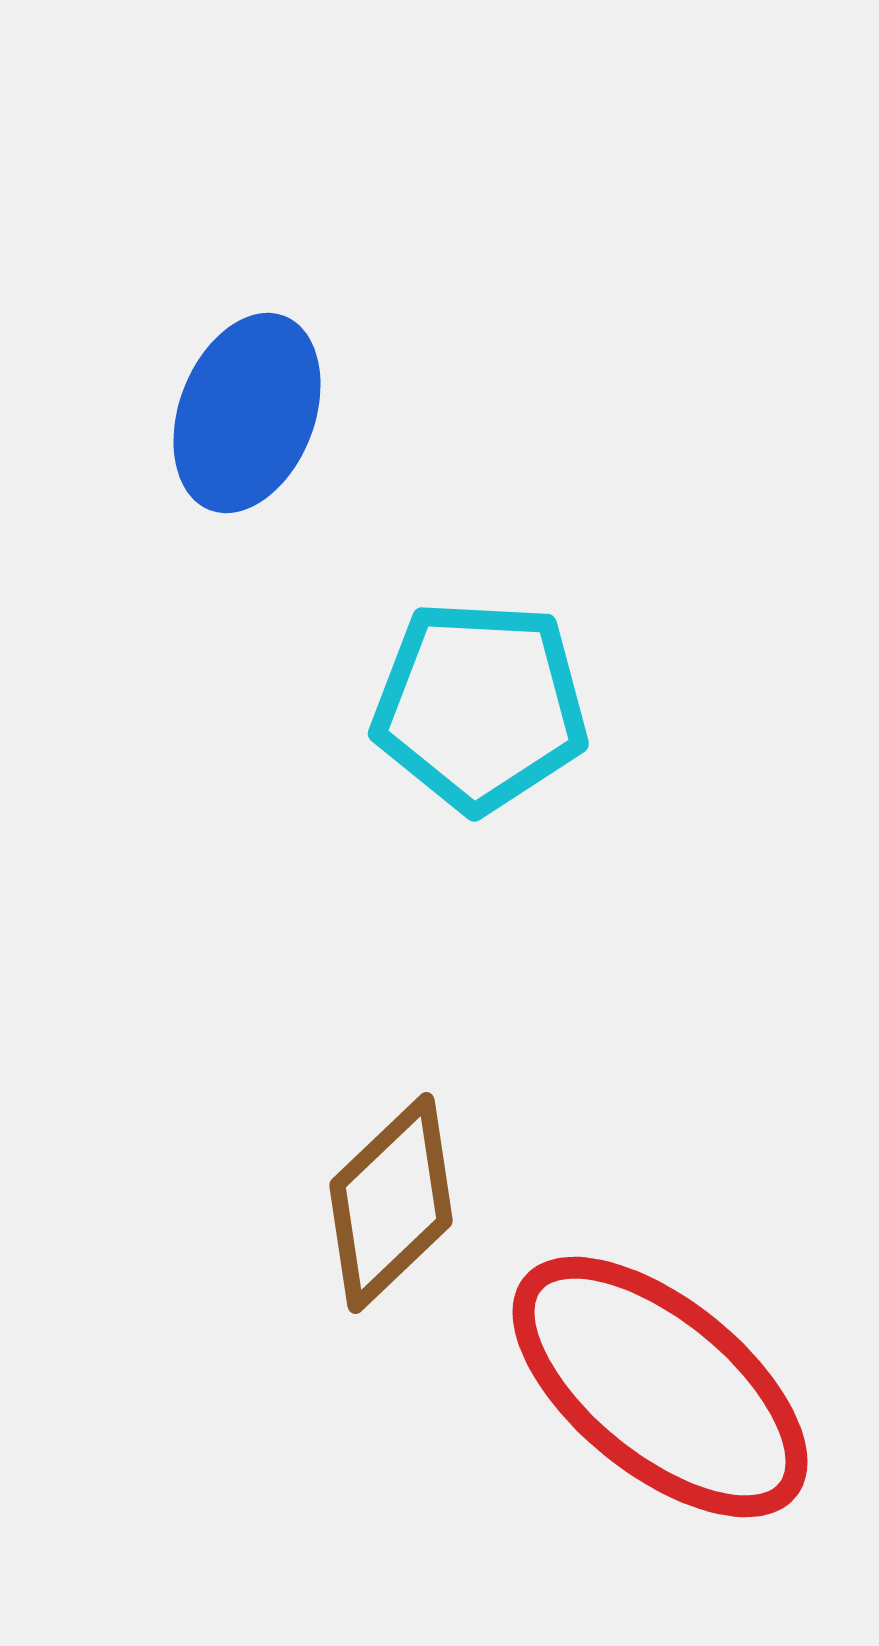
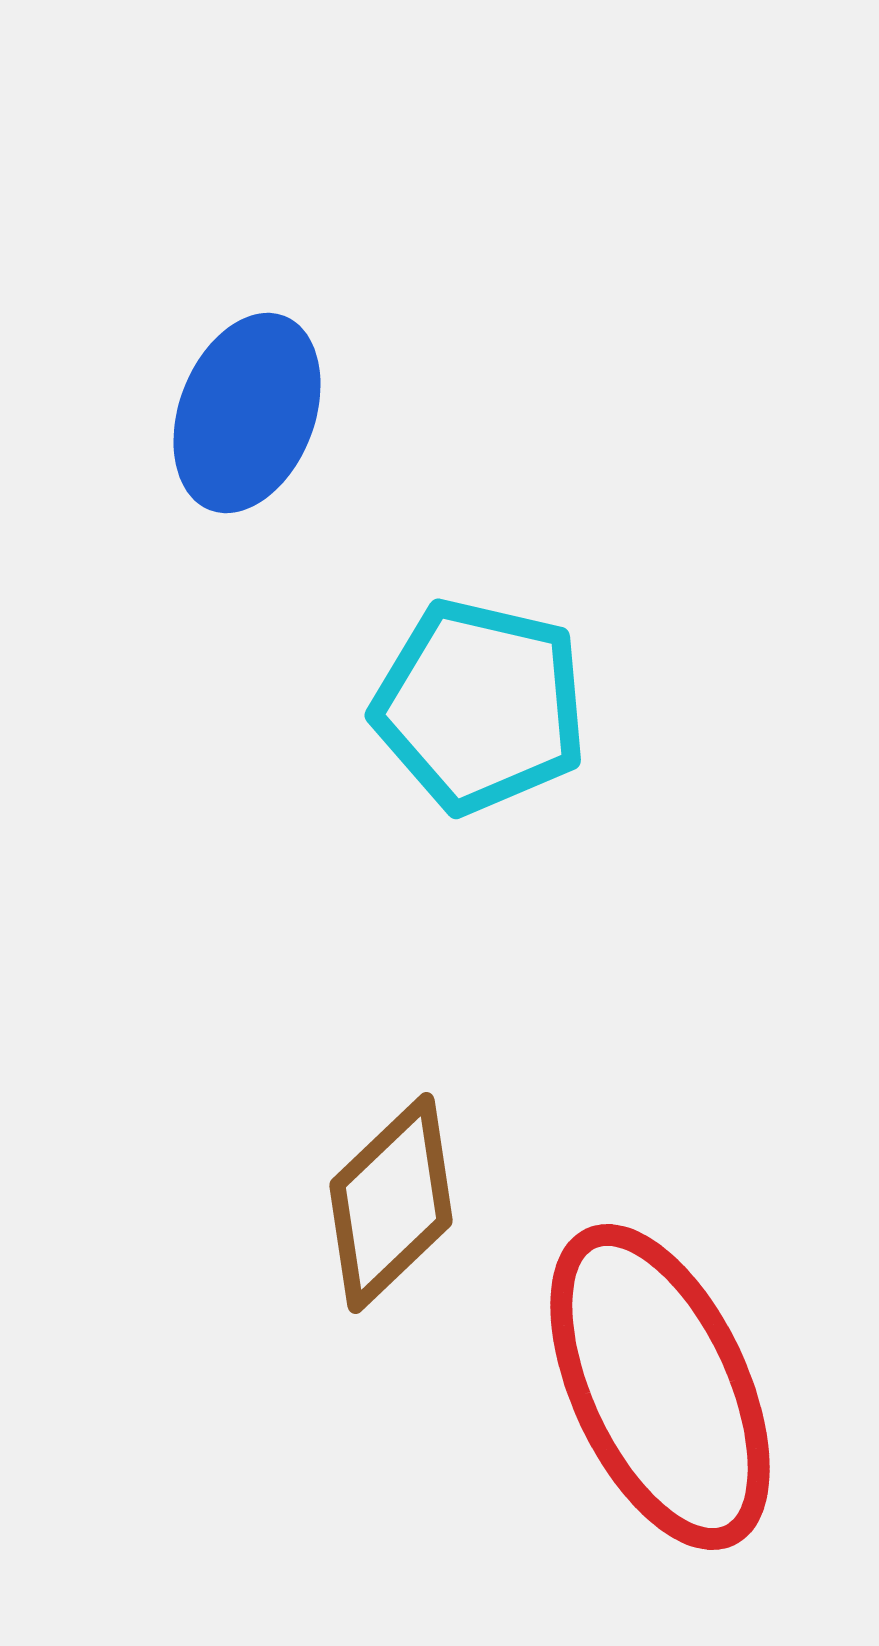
cyan pentagon: rotated 10 degrees clockwise
red ellipse: rotated 26 degrees clockwise
